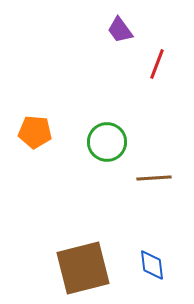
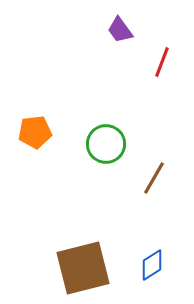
red line: moved 5 px right, 2 px up
orange pentagon: rotated 12 degrees counterclockwise
green circle: moved 1 px left, 2 px down
brown line: rotated 56 degrees counterclockwise
blue diamond: rotated 64 degrees clockwise
